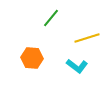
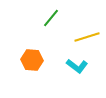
yellow line: moved 1 px up
orange hexagon: moved 2 px down
